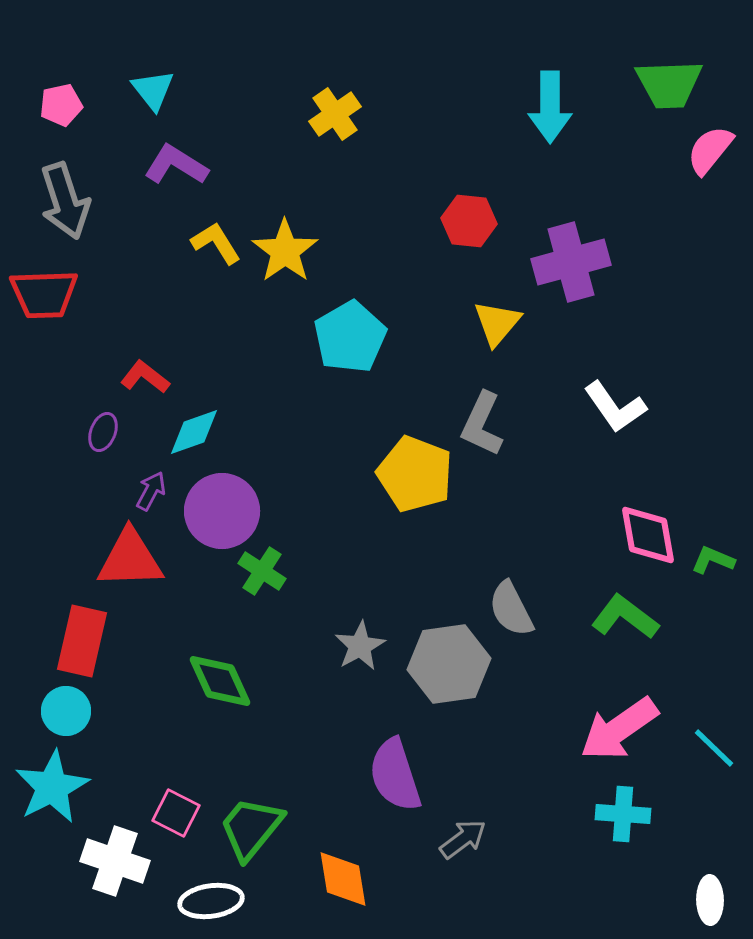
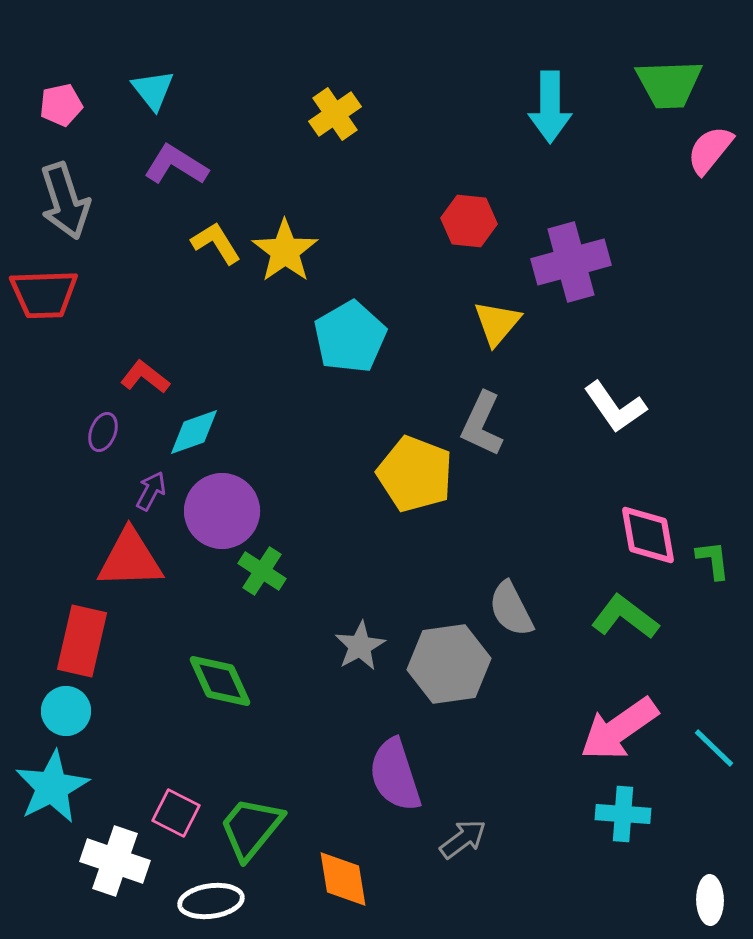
green L-shape at (713, 560): rotated 60 degrees clockwise
